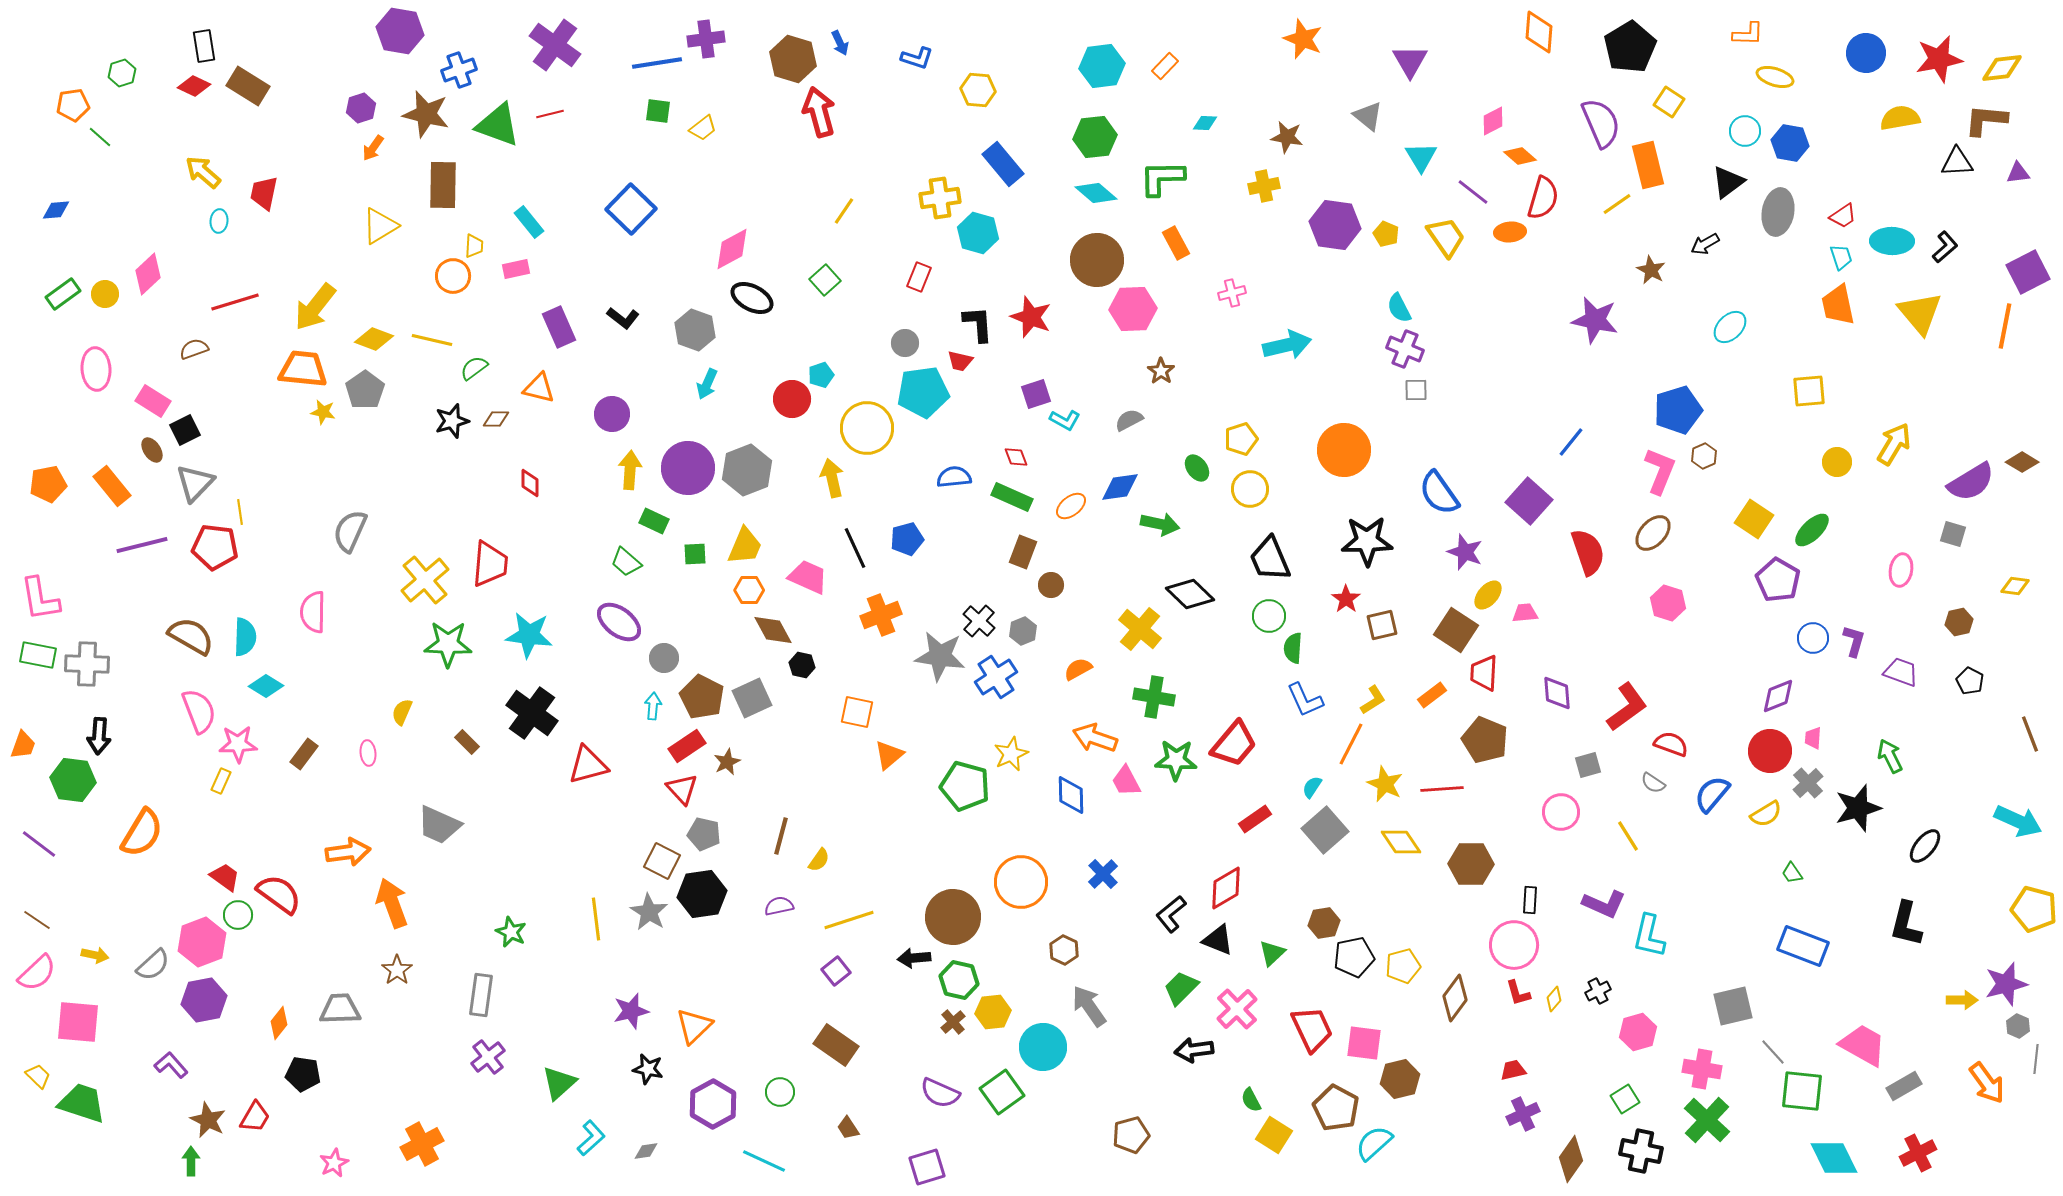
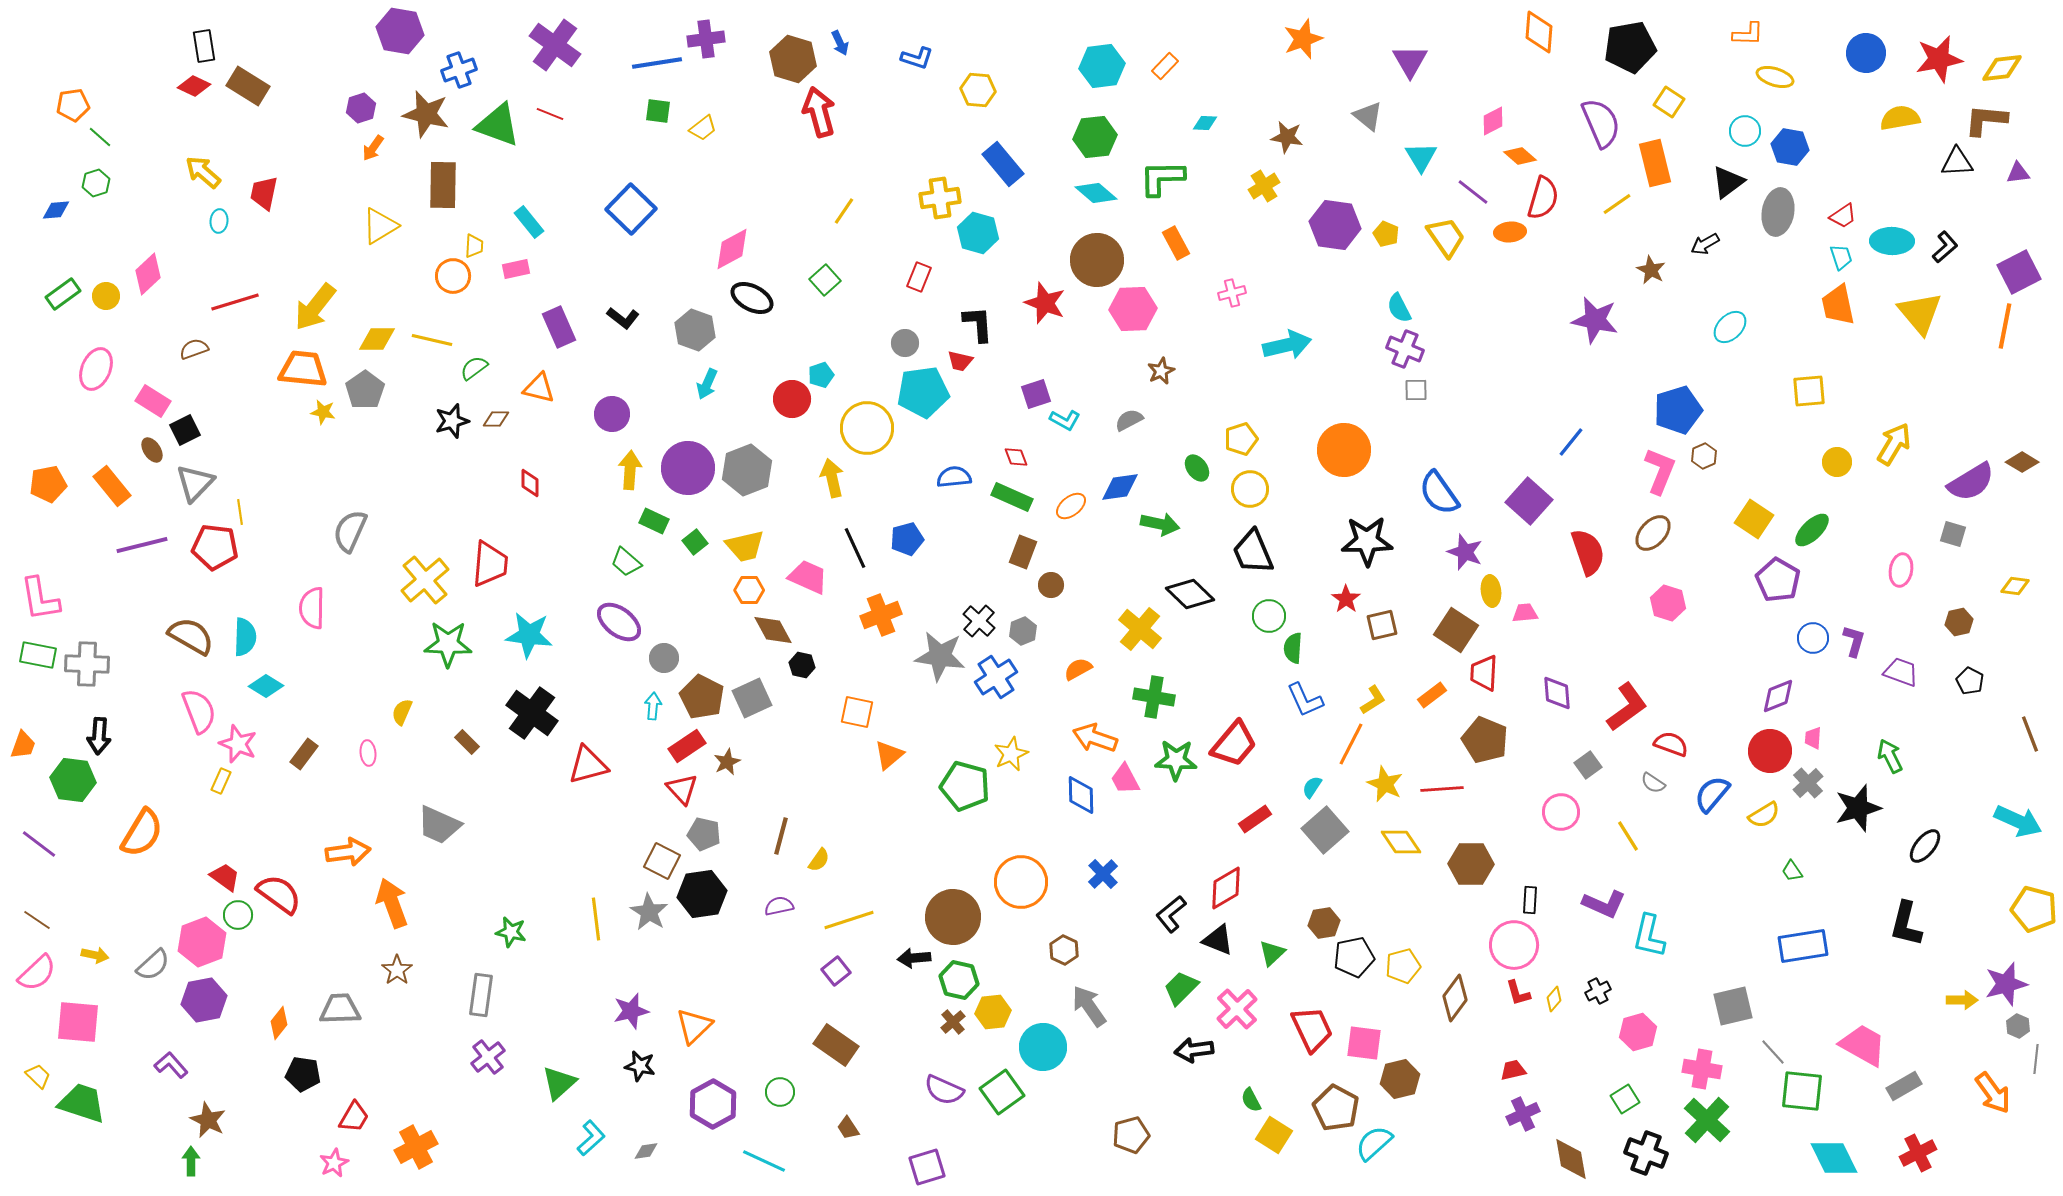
orange star at (1303, 39): rotated 30 degrees clockwise
black pentagon at (1630, 47): rotated 21 degrees clockwise
green hexagon at (122, 73): moved 26 px left, 110 px down
red line at (550, 114): rotated 36 degrees clockwise
blue hexagon at (1790, 143): moved 4 px down
orange rectangle at (1648, 165): moved 7 px right, 2 px up
yellow cross at (1264, 186): rotated 20 degrees counterclockwise
purple square at (2028, 272): moved 9 px left
yellow circle at (105, 294): moved 1 px right, 2 px down
red star at (1031, 317): moved 14 px right, 14 px up
yellow diamond at (374, 339): moved 3 px right; rotated 21 degrees counterclockwise
pink ellipse at (96, 369): rotated 27 degrees clockwise
brown star at (1161, 371): rotated 12 degrees clockwise
yellow trapezoid at (745, 546): rotated 54 degrees clockwise
green square at (695, 554): moved 12 px up; rotated 35 degrees counterclockwise
black trapezoid at (1270, 559): moved 17 px left, 7 px up
yellow ellipse at (1488, 595): moved 3 px right, 4 px up; rotated 48 degrees counterclockwise
pink semicircle at (313, 612): moved 1 px left, 4 px up
pink star at (238, 744): rotated 24 degrees clockwise
gray square at (1588, 765): rotated 20 degrees counterclockwise
pink trapezoid at (1126, 781): moved 1 px left, 2 px up
blue diamond at (1071, 795): moved 10 px right
yellow semicircle at (1766, 814): moved 2 px left, 1 px down
green trapezoid at (1792, 873): moved 2 px up
green star at (511, 932): rotated 12 degrees counterclockwise
blue rectangle at (1803, 946): rotated 30 degrees counterclockwise
black star at (648, 1069): moved 8 px left, 3 px up
orange arrow at (1987, 1083): moved 6 px right, 10 px down
purple semicircle at (940, 1093): moved 4 px right, 3 px up
red trapezoid at (255, 1117): moved 99 px right
orange cross at (422, 1144): moved 6 px left, 3 px down
black cross at (1641, 1151): moved 5 px right, 2 px down; rotated 9 degrees clockwise
brown diamond at (1571, 1159): rotated 45 degrees counterclockwise
